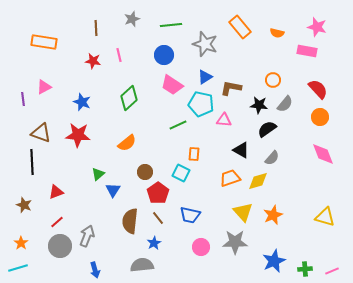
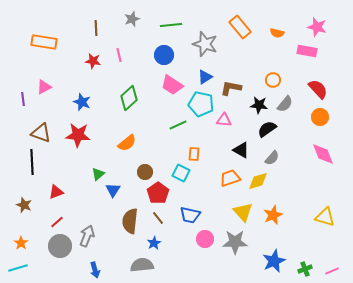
pink circle at (201, 247): moved 4 px right, 8 px up
green cross at (305, 269): rotated 16 degrees counterclockwise
